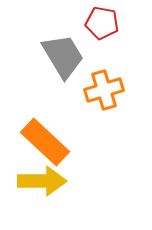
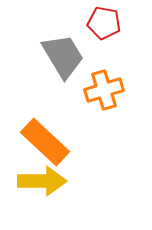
red pentagon: moved 2 px right
